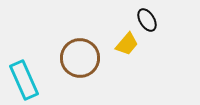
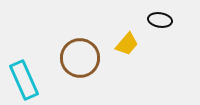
black ellipse: moved 13 px right; rotated 50 degrees counterclockwise
